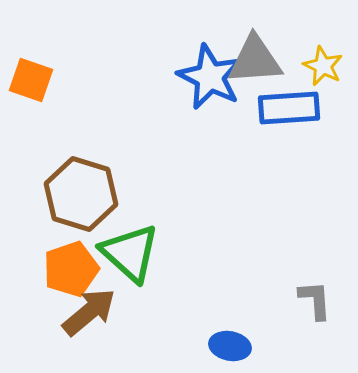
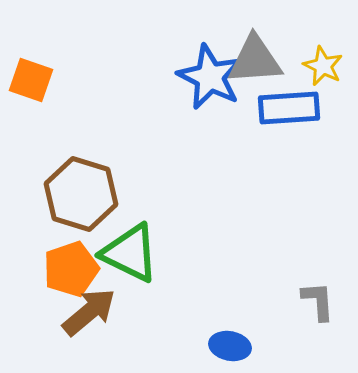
green triangle: rotated 16 degrees counterclockwise
gray L-shape: moved 3 px right, 1 px down
